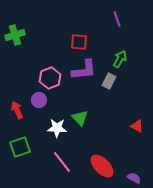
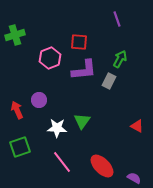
pink hexagon: moved 20 px up
green triangle: moved 2 px right, 3 px down; rotated 18 degrees clockwise
